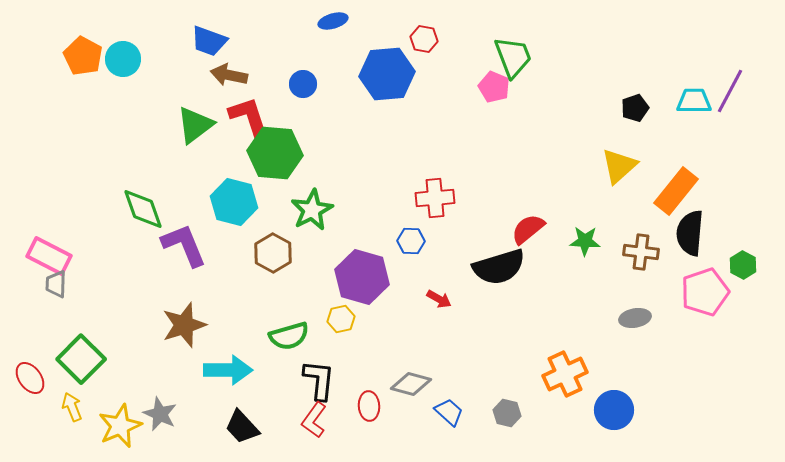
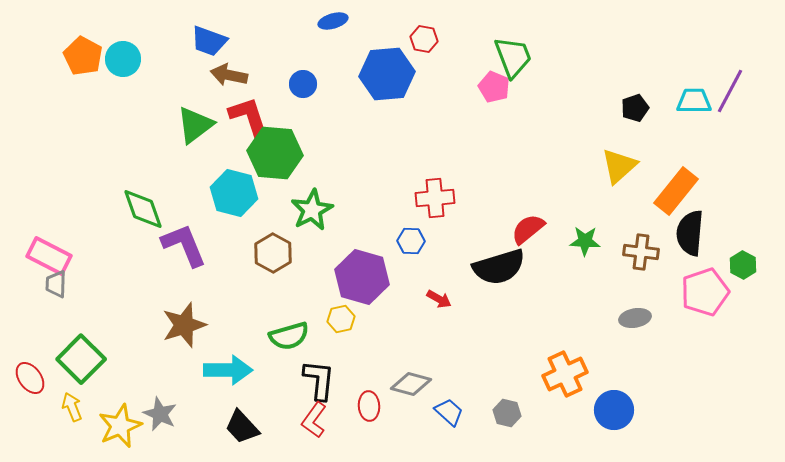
cyan hexagon at (234, 202): moved 9 px up
